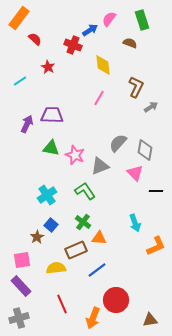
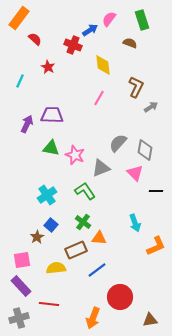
cyan line: rotated 32 degrees counterclockwise
gray triangle: moved 1 px right, 2 px down
red circle: moved 4 px right, 3 px up
red line: moved 13 px left; rotated 60 degrees counterclockwise
